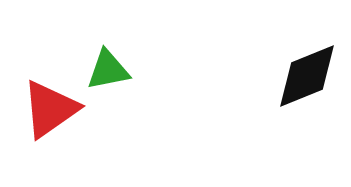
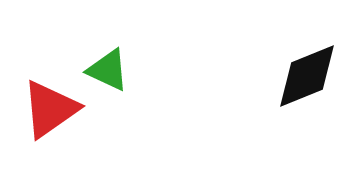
green triangle: rotated 36 degrees clockwise
